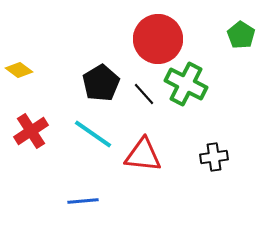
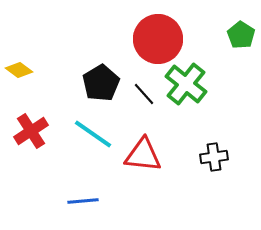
green cross: rotated 12 degrees clockwise
